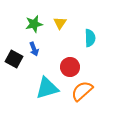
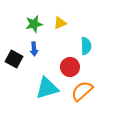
yellow triangle: rotated 32 degrees clockwise
cyan semicircle: moved 4 px left, 8 px down
blue arrow: rotated 16 degrees clockwise
